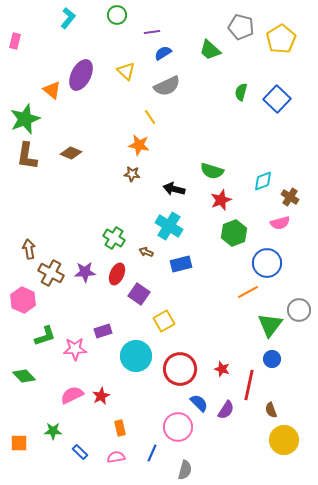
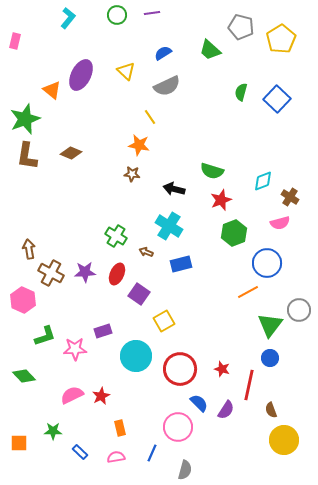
purple line at (152, 32): moved 19 px up
green cross at (114, 238): moved 2 px right, 2 px up
blue circle at (272, 359): moved 2 px left, 1 px up
